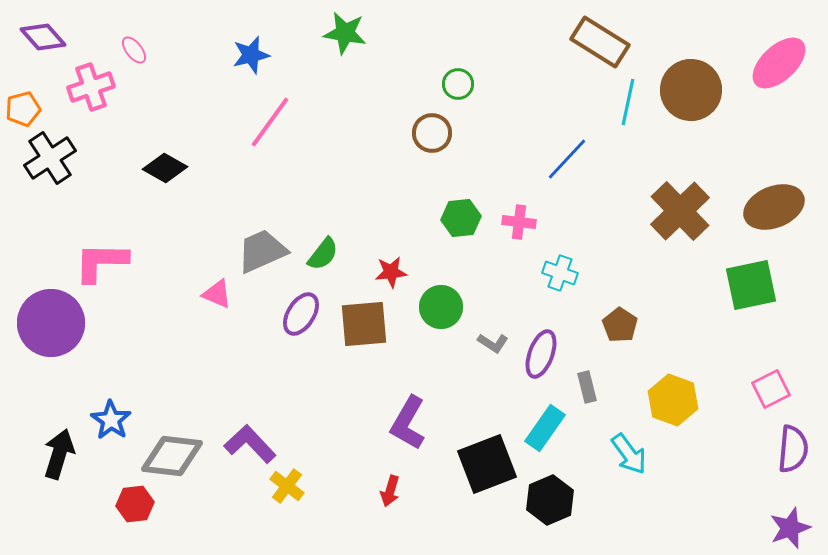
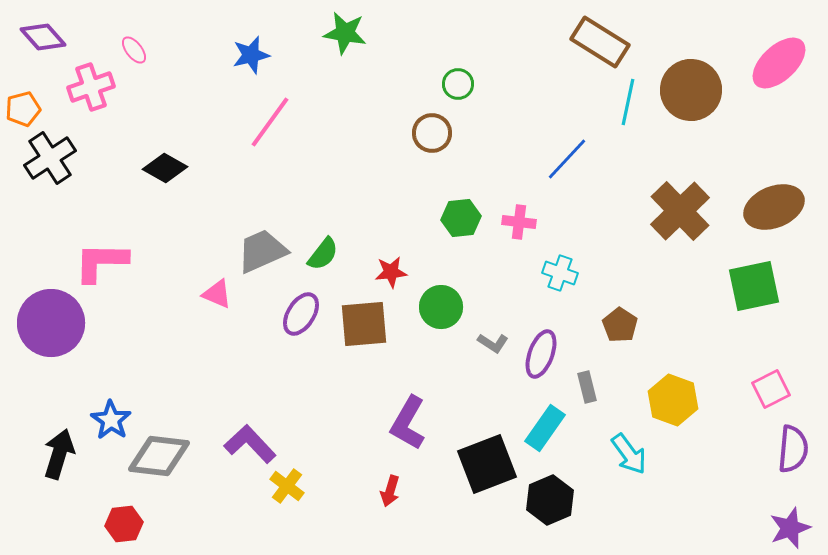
green square at (751, 285): moved 3 px right, 1 px down
gray diamond at (172, 456): moved 13 px left
red hexagon at (135, 504): moved 11 px left, 20 px down
